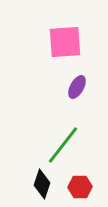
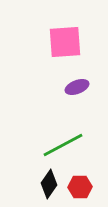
purple ellipse: rotated 40 degrees clockwise
green line: rotated 24 degrees clockwise
black diamond: moved 7 px right; rotated 16 degrees clockwise
